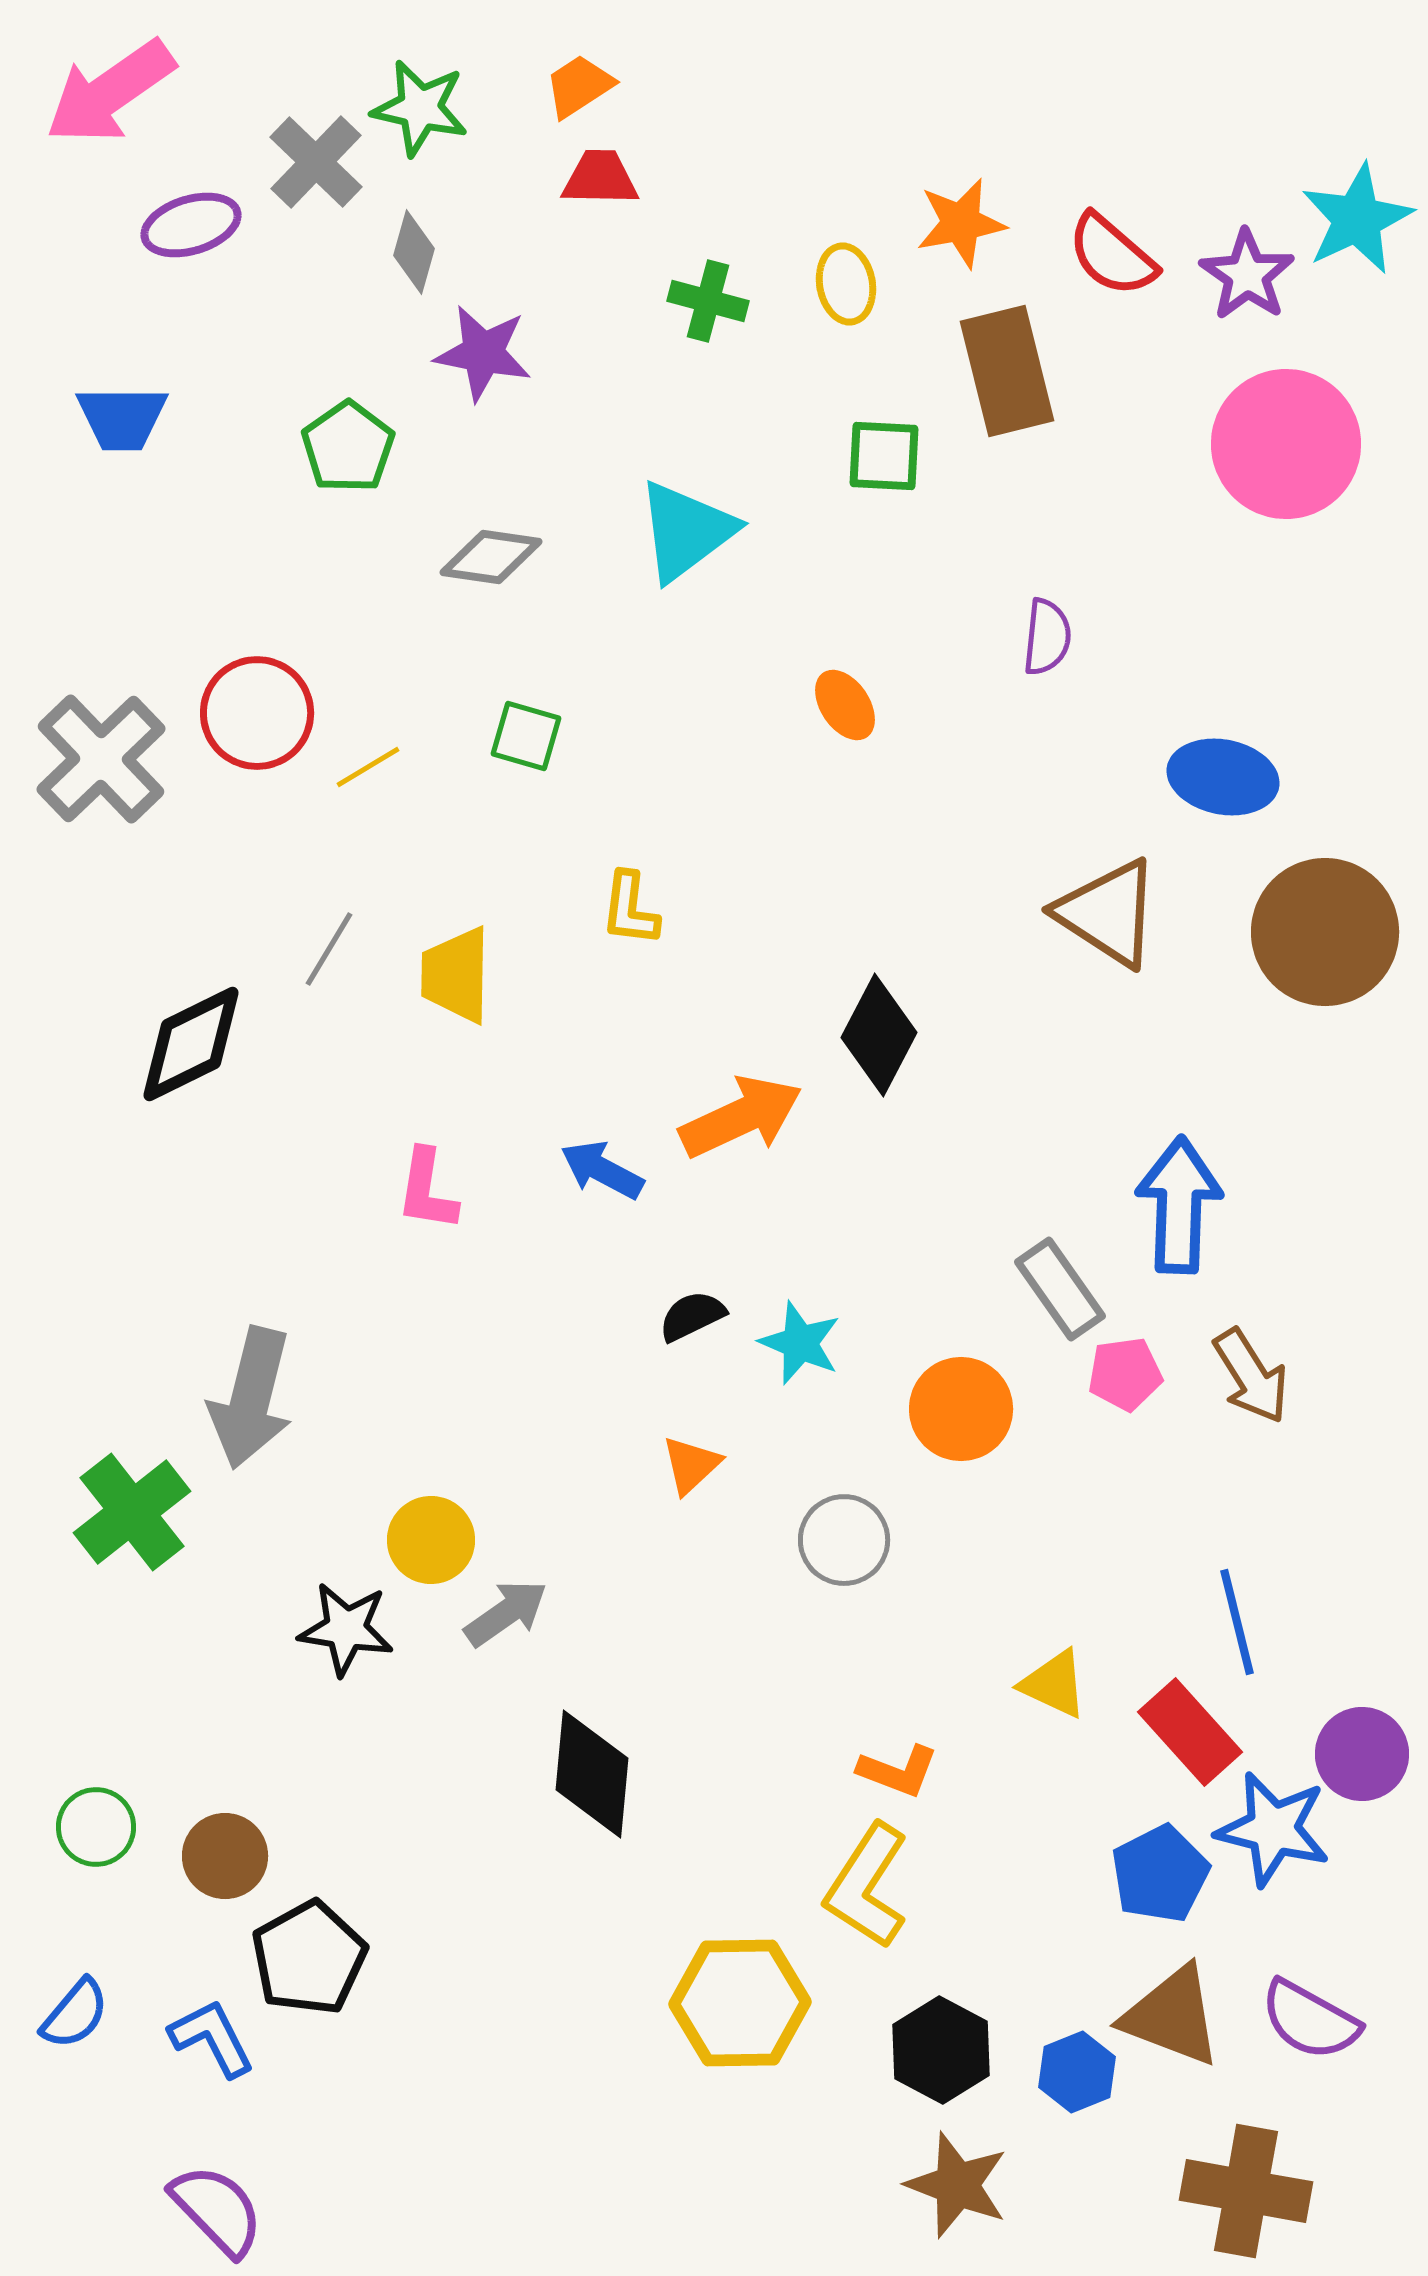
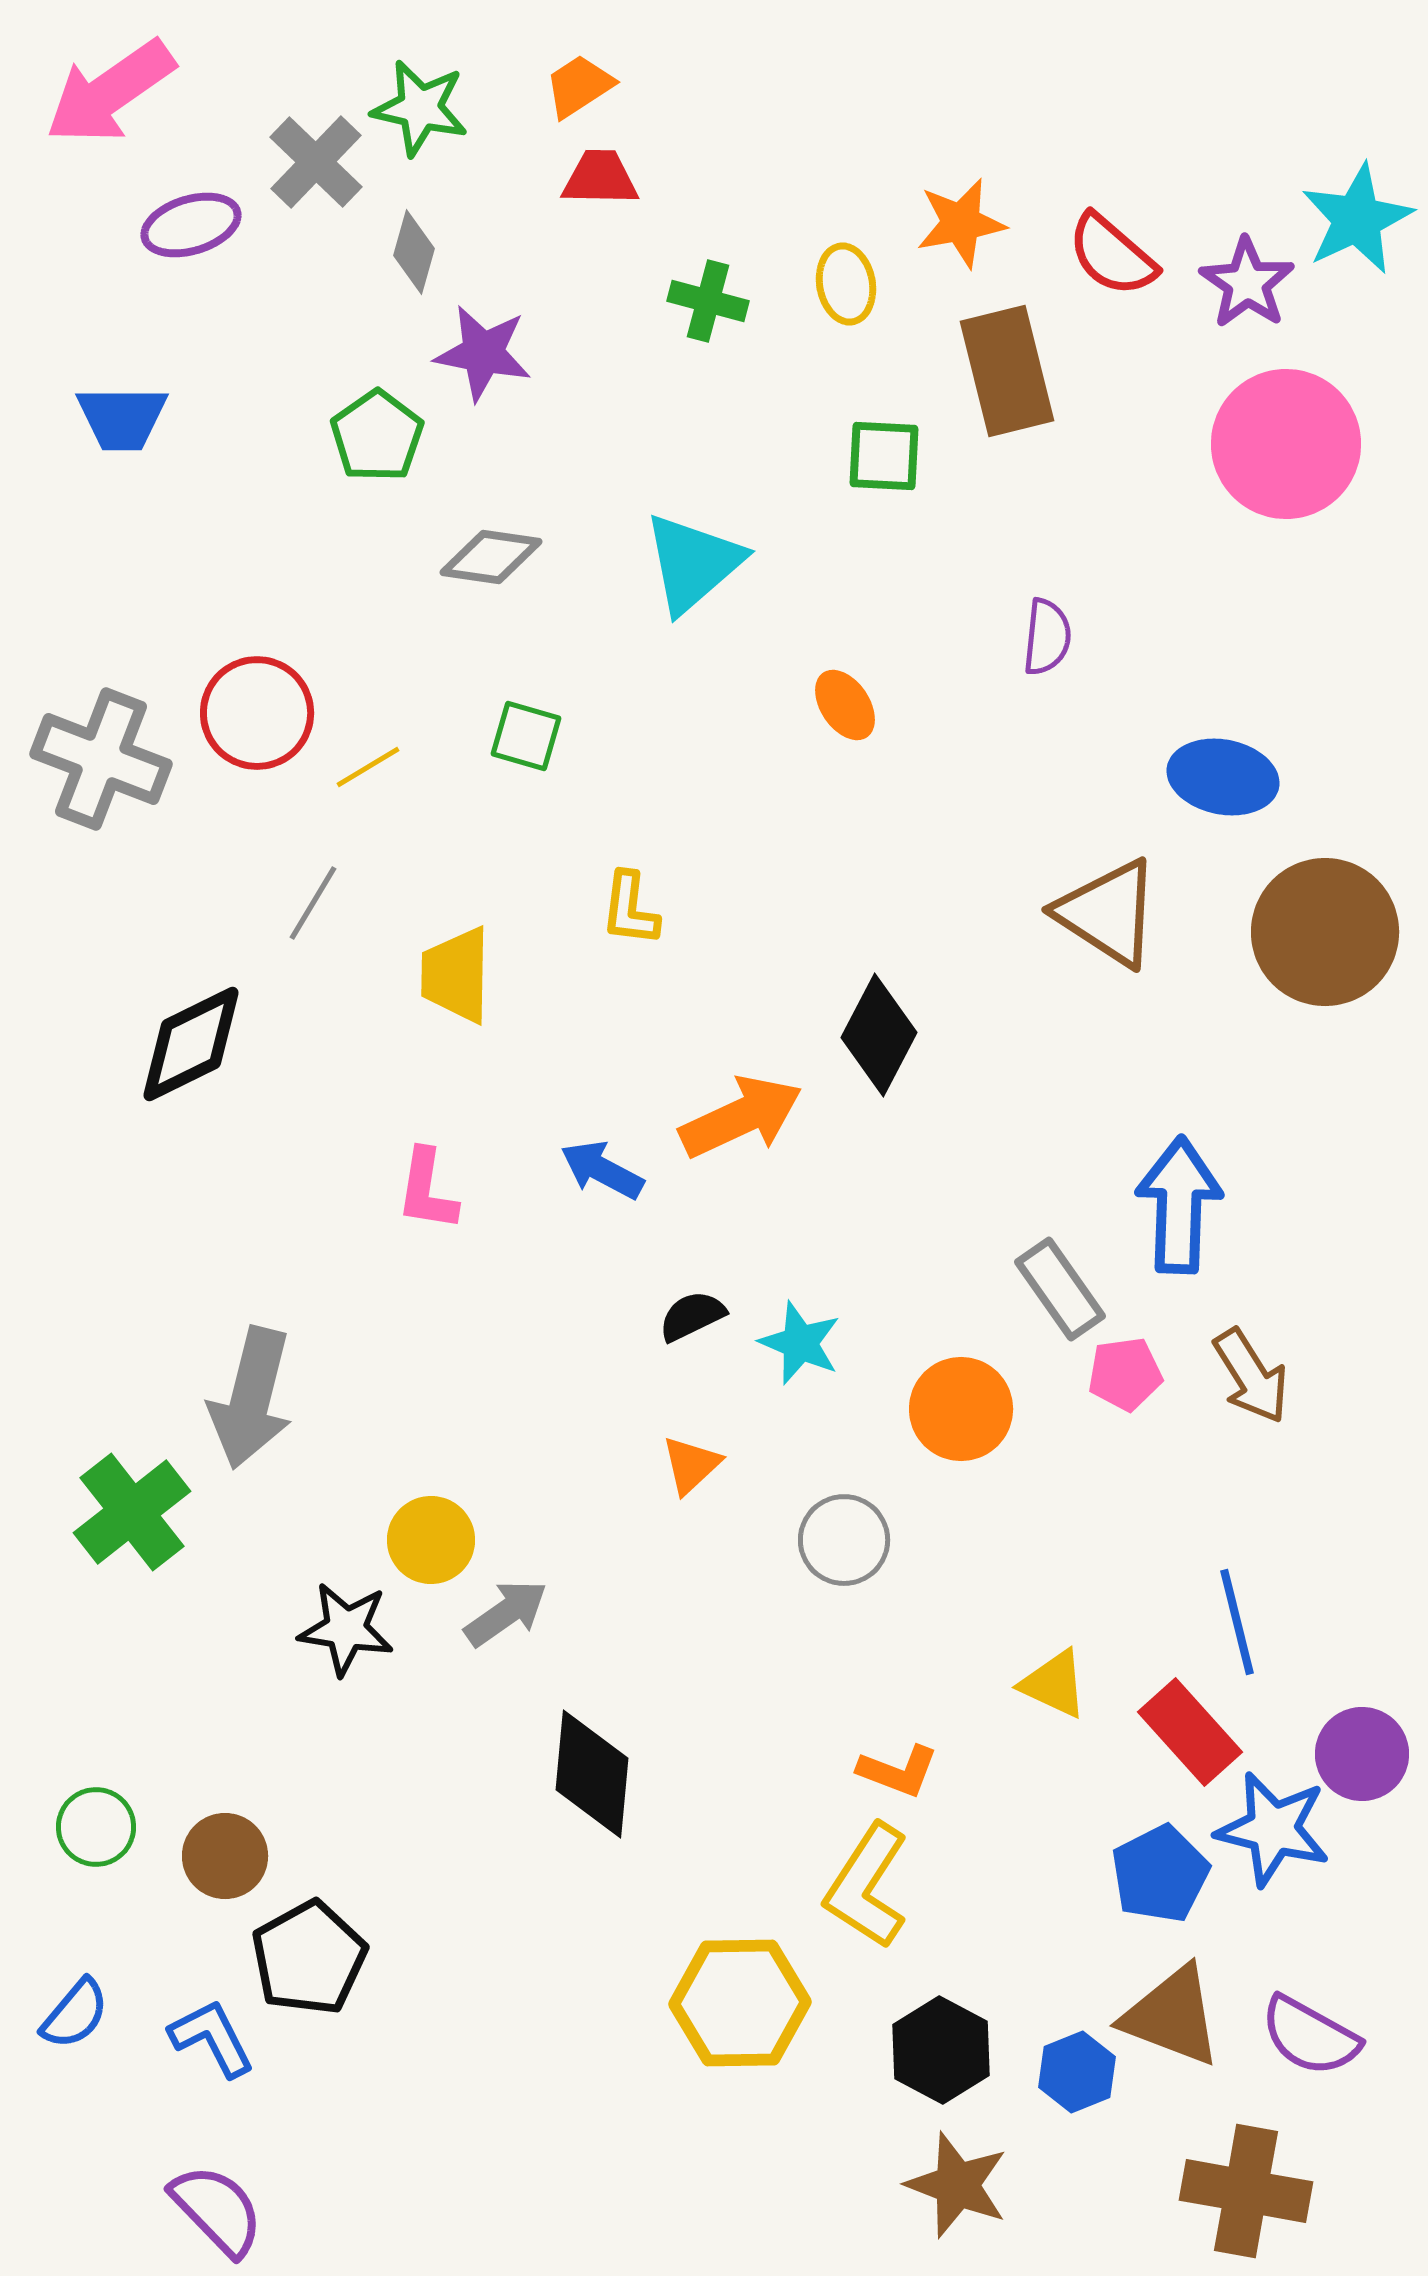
purple star at (1247, 275): moved 8 px down
green pentagon at (348, 447): moved 29 px right, 11 px up
cyan triangle at (686, 531): moved 7 px right, 32 px down; rotated 4 degrees counterclockwise
gray cross at (101, 759): rotated 25 degrees counterclockwise
gray line at (329, 949): moved 16 px left, 46 px up
purple semicircle at (1310, 2020): moved 16 px down
